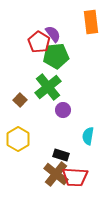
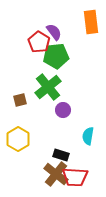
purple semicircle: moved 1 px right, 2 px up
brown square: rotated 32 degrees clockwise
